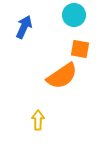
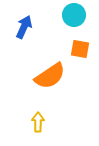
orange semicircle: moved 12 px left
yellow arrow: moved 2 px down
